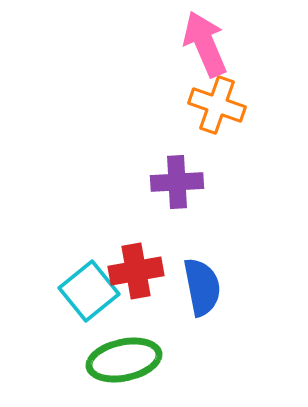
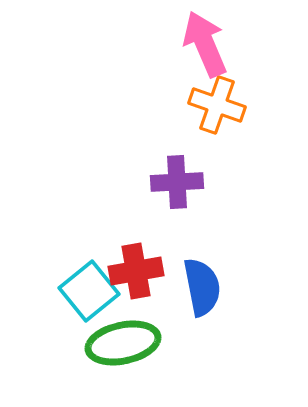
green ellipse: moved 1 px left, 17 px up
